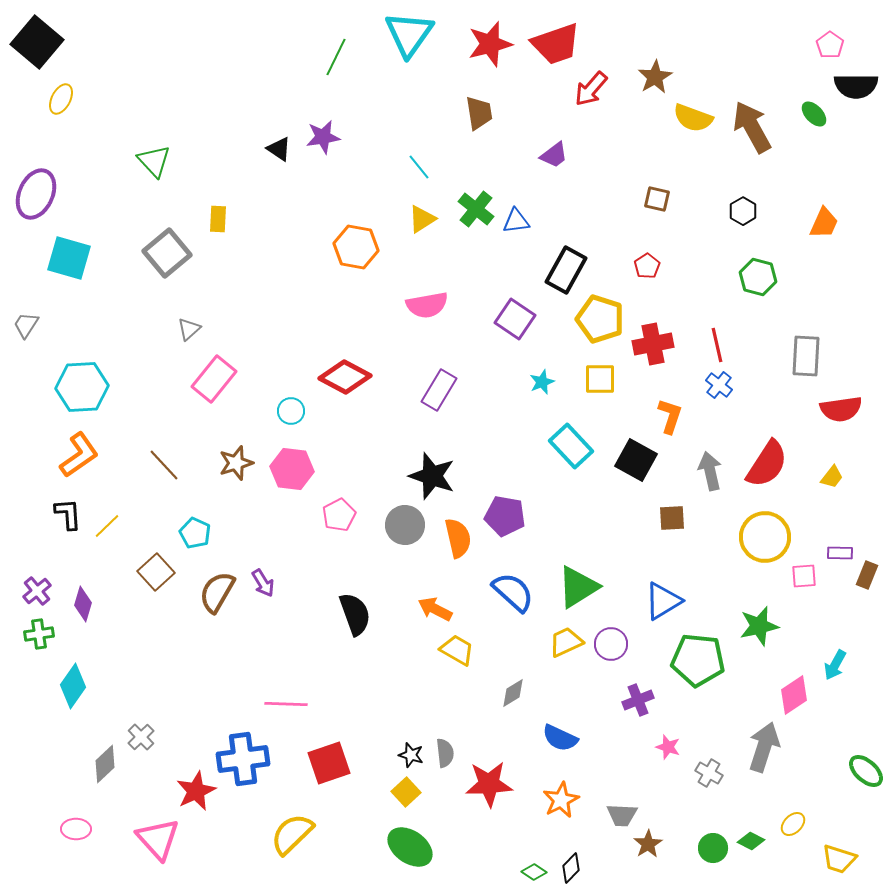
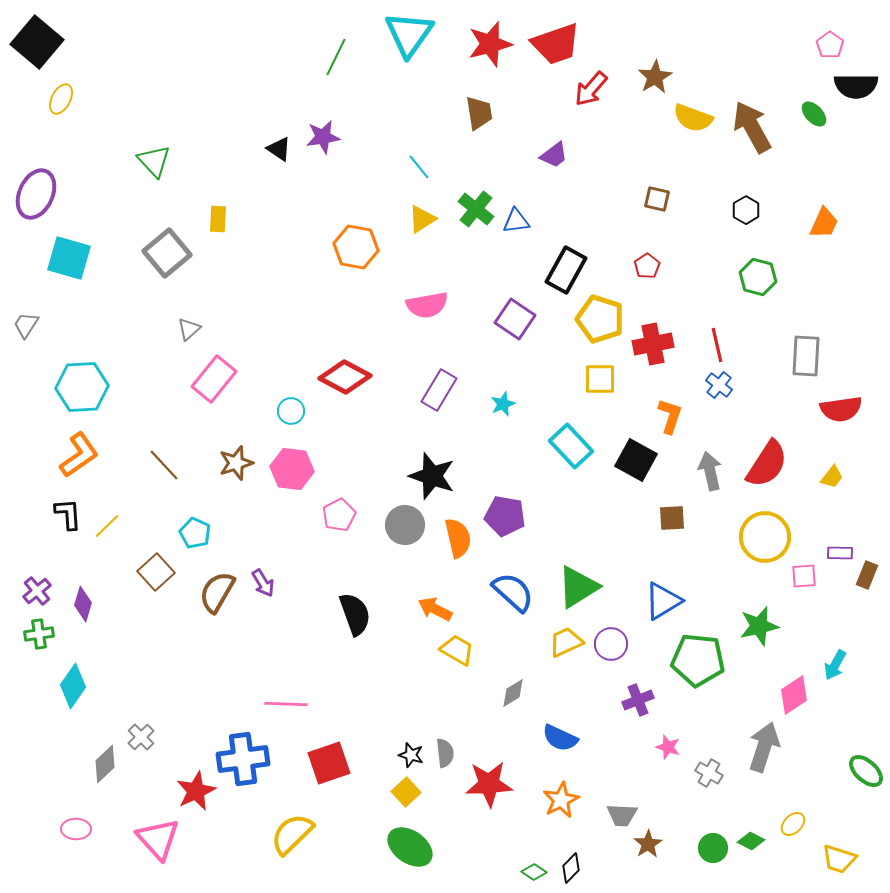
black hexagon at (743, 211): moved 3 px right, 1 px up
cyan star at (542, 382): moved 39 px left, 22 px down
